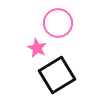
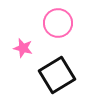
pink star: moved 14 px left; rotated 12 degrees counterclockwise
